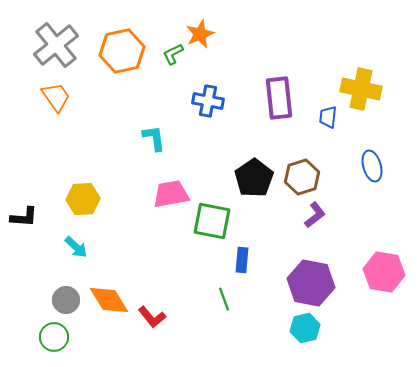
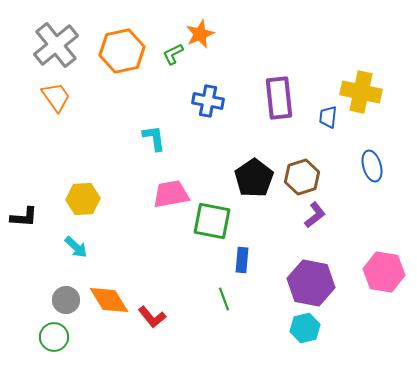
yellow cross: moved 3 px down
